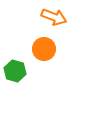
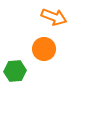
green hexagon: rotated 20 degrees counterclockwise
